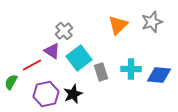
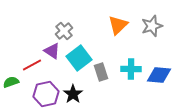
gray star: moved 4 px down
green semicircle: rotated 42 degrees clockwise
black star: rotated 12 degrees counterclockwise
